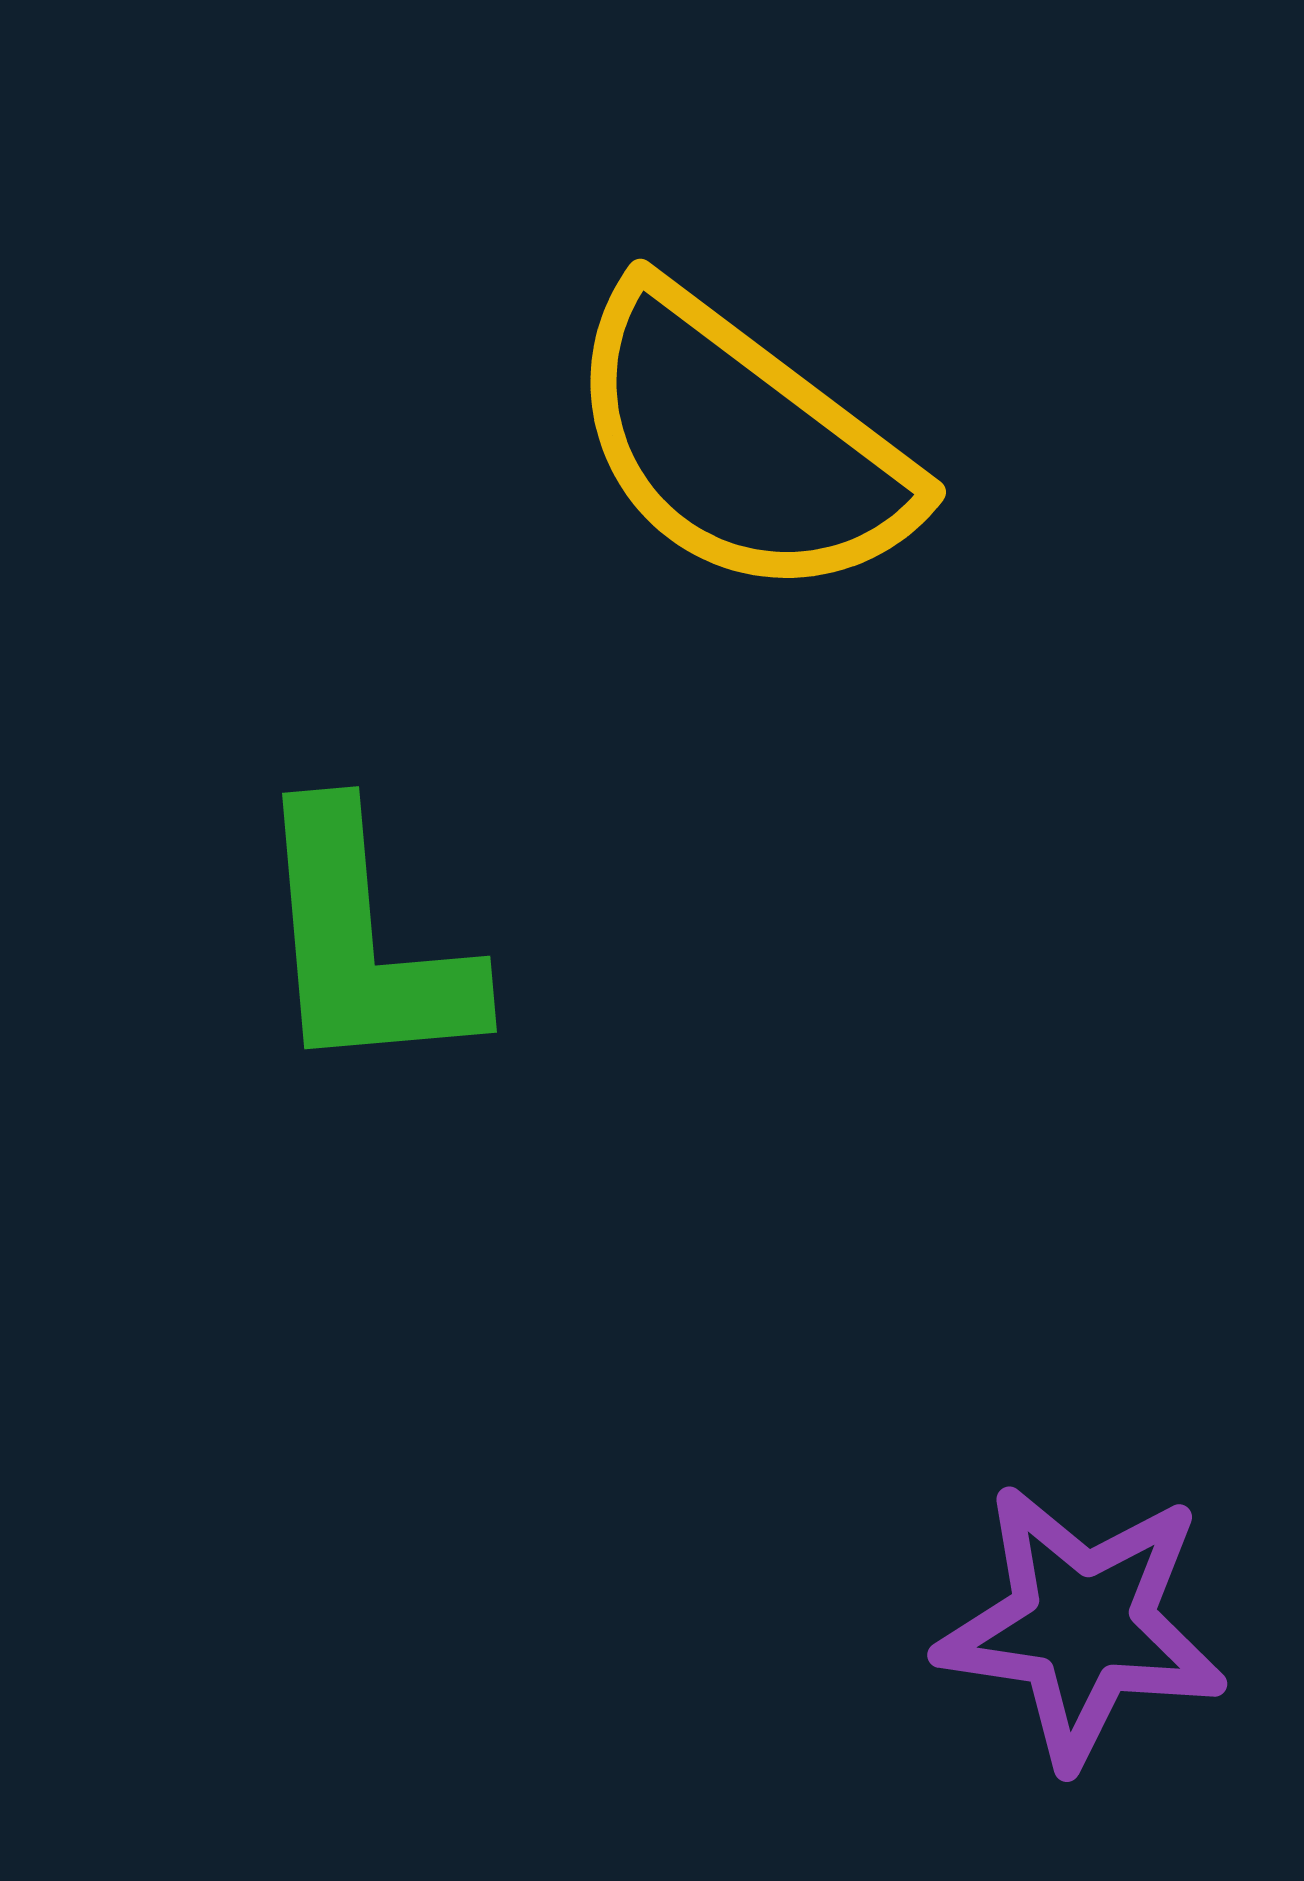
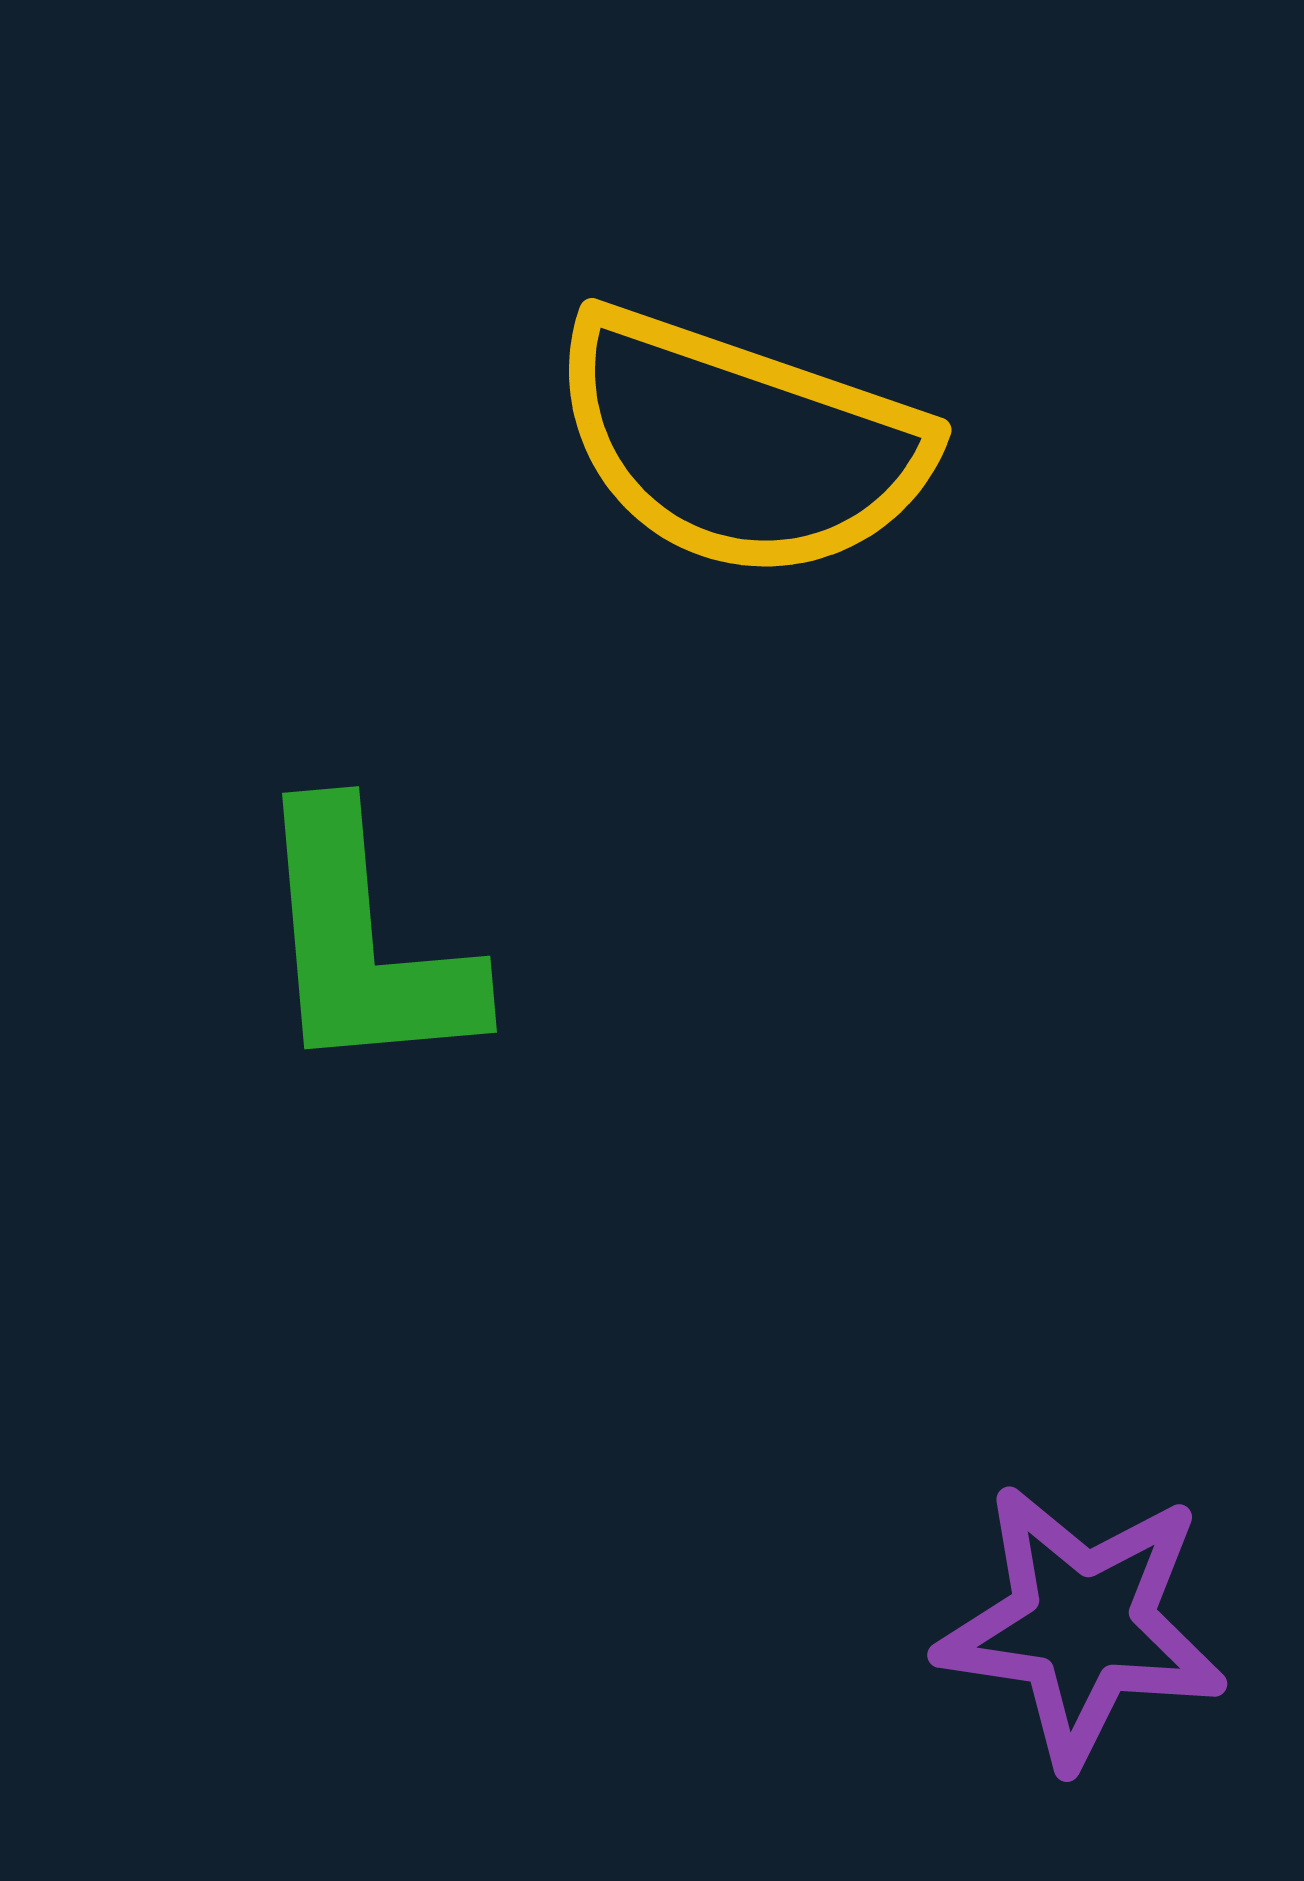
yellow semicircle: rotated 18 degrees counterclockwise
